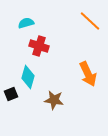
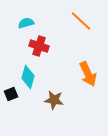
orange line: moved 9 px left
